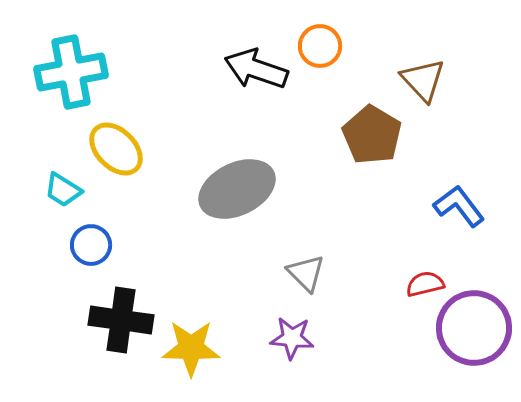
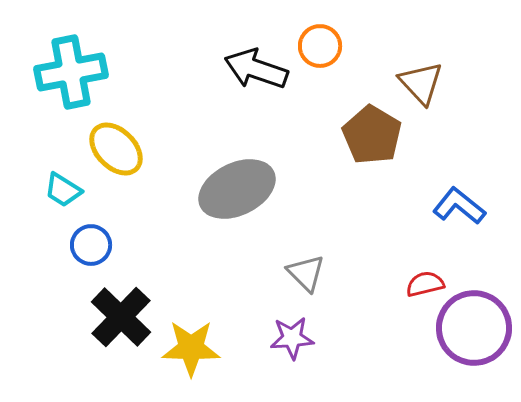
brown triangle: moved 2 px left, 3 px down
blue L-shape: rotated 14 degrees counterclockwise
black cross: moved 3 px up; rotated 36 degrees clockwise
purple star: rotated 9 degrees counterclockwise
